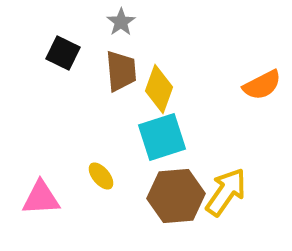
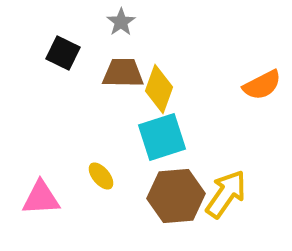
brown trapezoid: moved 2 px right, 2 px down; rotated 84 degrees counterclockwise
yellow arrow: moved 2 px down
